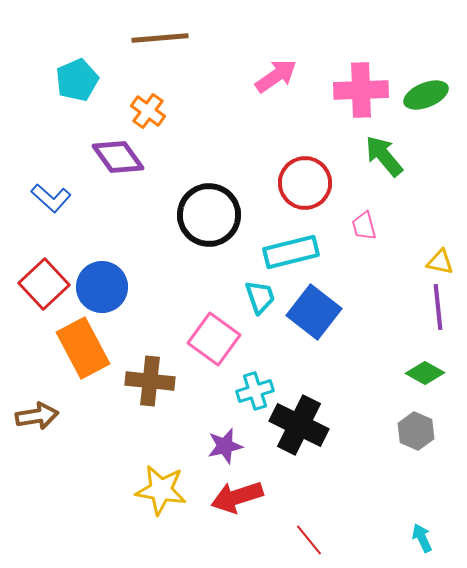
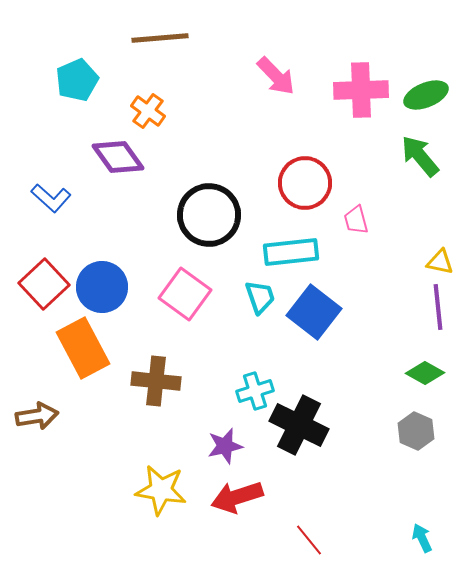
pink arrow: rotated 81 degrees clockwise
green arrow: moved 36 px right
pink trapezoid: moved 8 px left, 6 px up
cyan rectangle: rotated 8 degrees clockwise
pink square: moved 29 px left, 45 px up
brown cross: moved 6 px right
